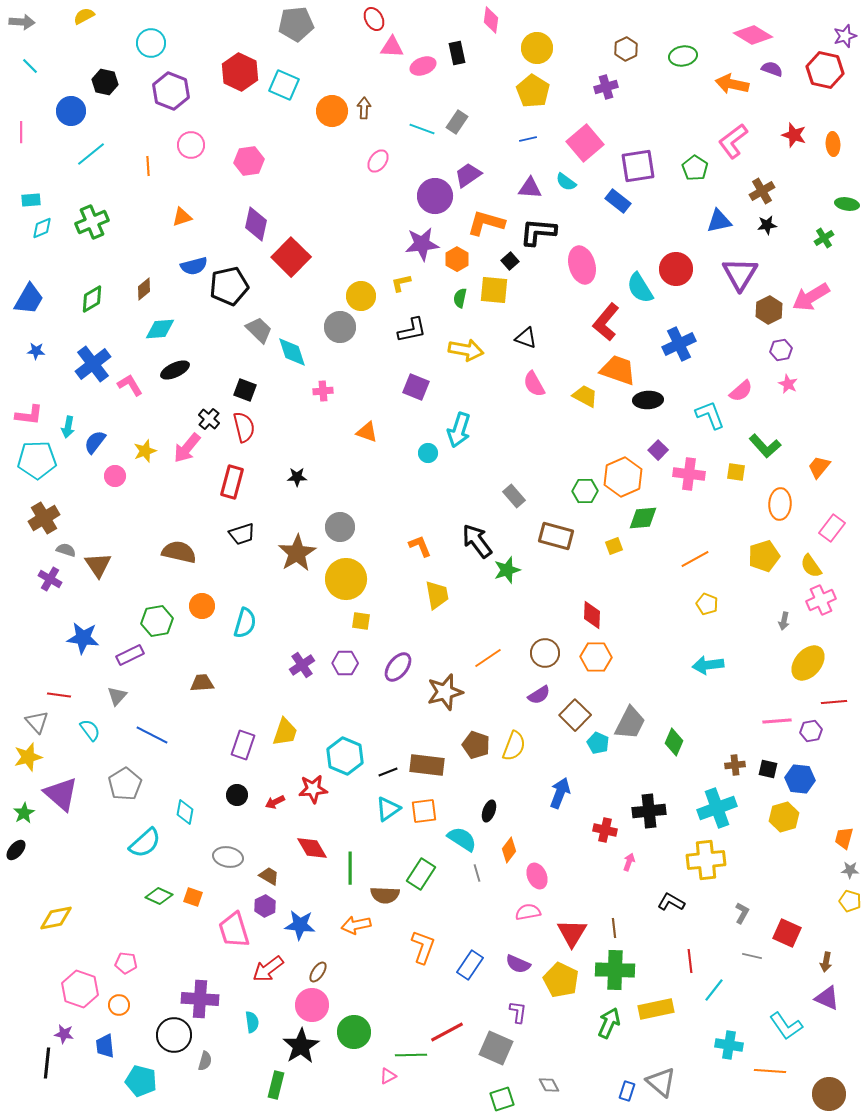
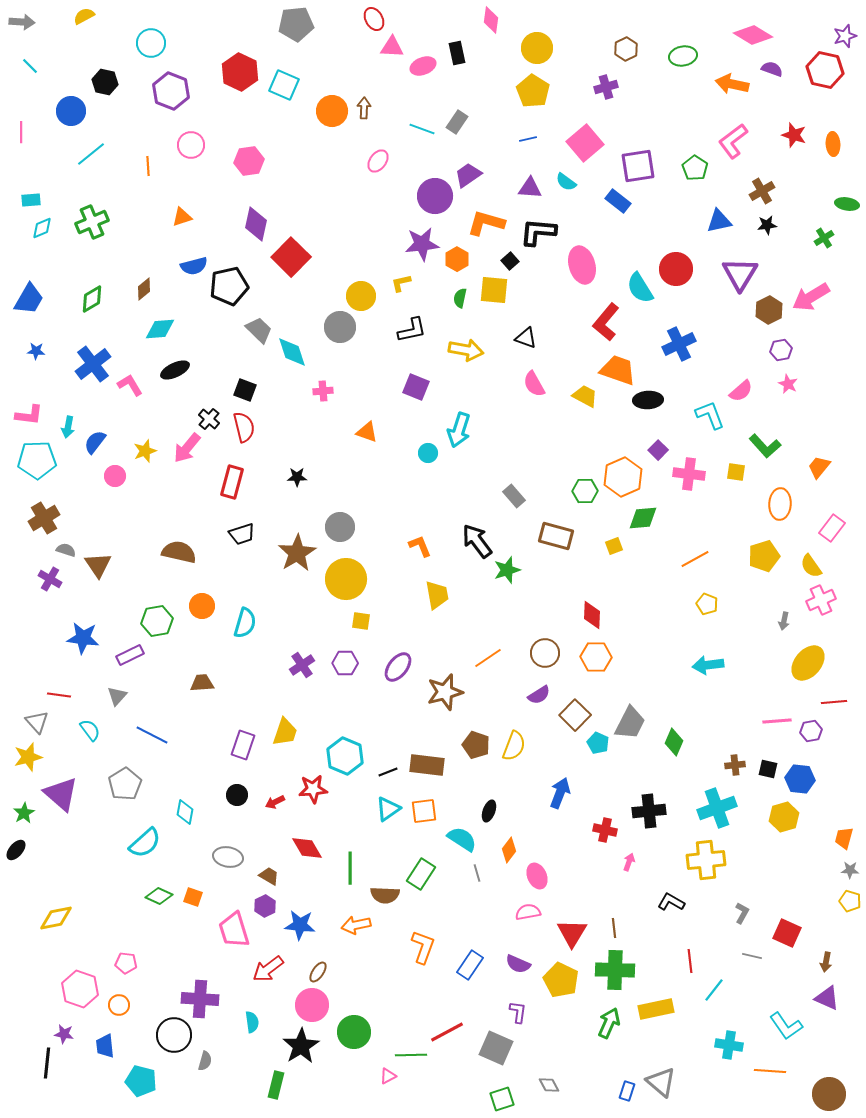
red diamond at (312, 848): moved 5 px left
